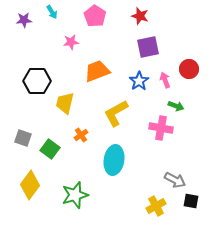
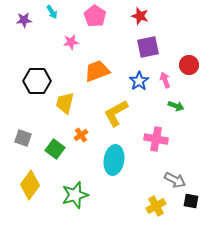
red circle: moved 4 px up
pink cross: moved 5 px left, 11 px down
green square: moved 5 px right
